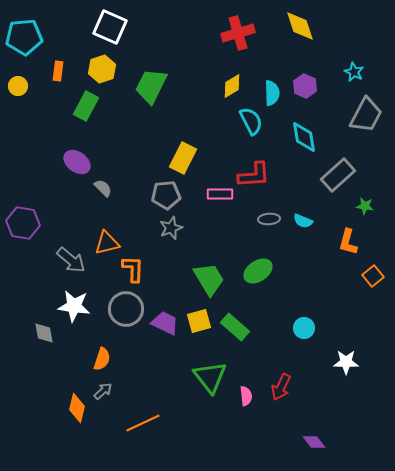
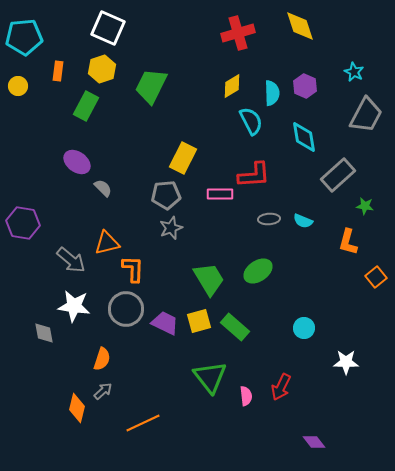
white square at (110, 27): moved 2 px left, 1 px down
orange square at (373, 276): moved 3 px right, 1 px down
